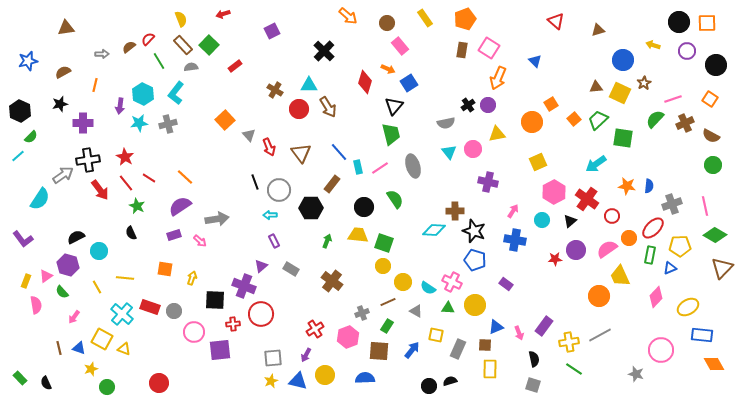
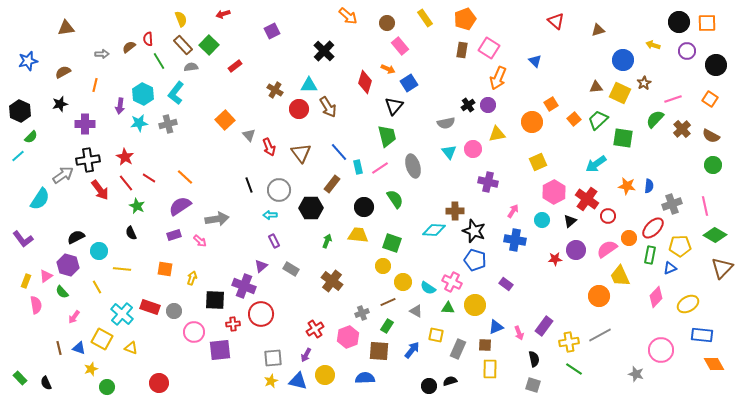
red semicircle at (148, 39): rotated 48 degrees counterclockwise
purple cross at (83, 123): moved 2 px right, 1 px down
brown cross at (685, 123): moved 3 px left, 6 px down; rotated 18 degrees counterclockwise
green trapezoid at (391, 134): moved 4 px left, 2 px down
black line at (255, 182): moved 6 px left, 3 px down
red circle at (612, 216): moved 4 px left
green square at (384, 243): moved 8 px right
yellow line at (125, 278): moved 3 px left, 9 px up
yellow ellipse at (688, 307): moved 3 px up
yellow triangle at (124, 349): moved 7 px right, 1 px up
